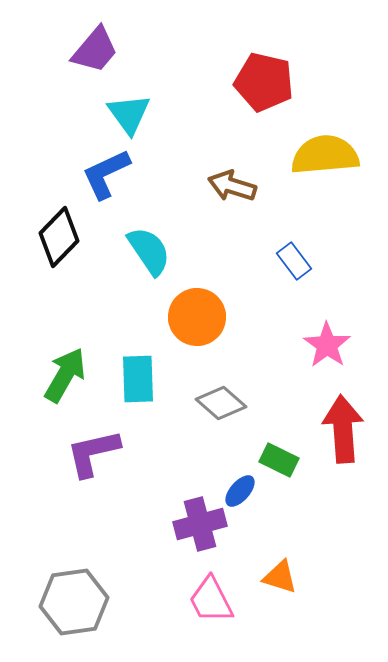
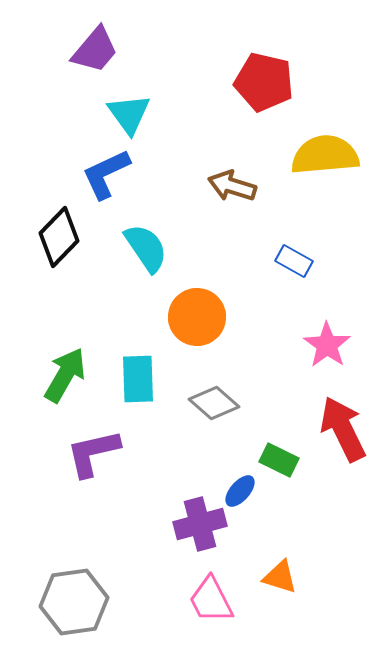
cyan semicircle: moved 3 px left, 3 px up
blue rectangle: rotated 24 degrees counterclockwise
gray diamond: moved 7 px left
red arrow: rotated 22 degrees counterclockwise
